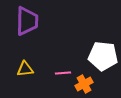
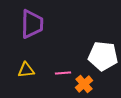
purple trapezoid: moved 5 px right, 3 px down
yellow triangle: moved 1 px right, 1 px down
orange cross: rotated 12 degrees counterclockwise
